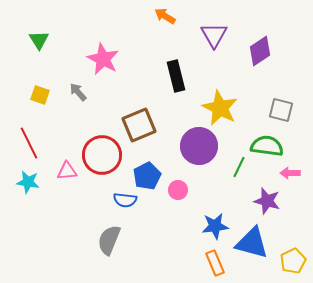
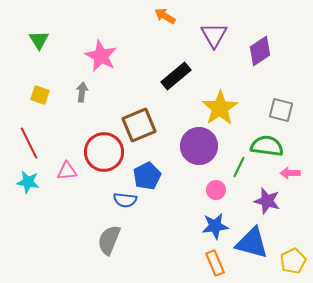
pink star: moved 2 px left, 3 px up
black rectangle: rotated 64 degrees clockwise
gray arrow: moved 4 px right; rotated 48 degrees clockwise
yellow star: rotated 12 degrees clockwise
red circle: moved 2 px right, 3 px up
pink circle: moved 38 px right
